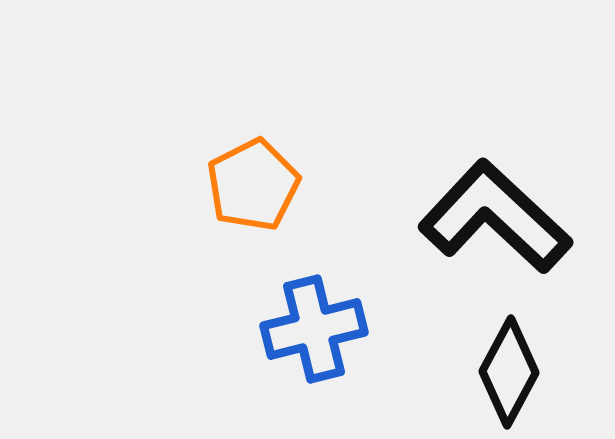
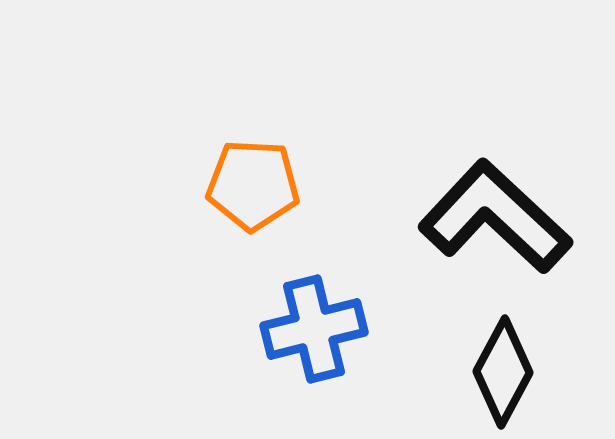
orange pentagon: rotated 30 degrees clockwise
black diamond: moved 6 px left
